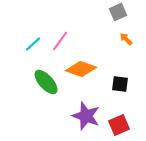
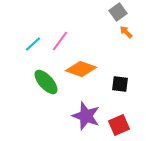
gray square: rotated 12 degrees counterclockwise
orange arrow: moved 7 px up
